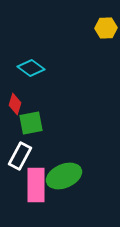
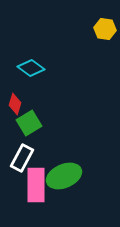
yellow hexagon: moved 1 px left, 1 px down; rotated 10 degrees clockwise
green square: moved 2 px left; rotated 20 degrees counterclockwise
white rectangle: moved 2 px right, 2 px down
